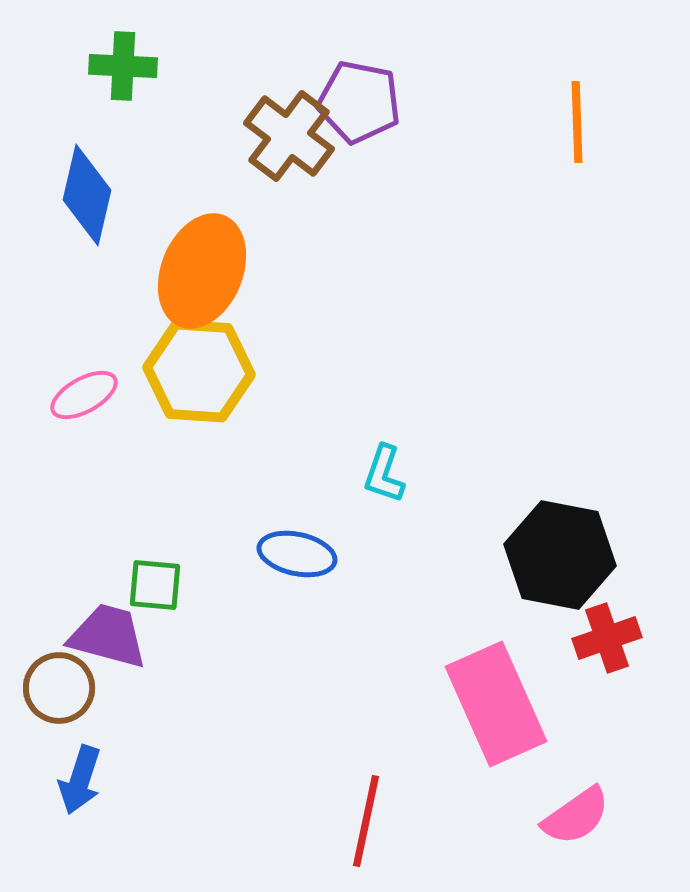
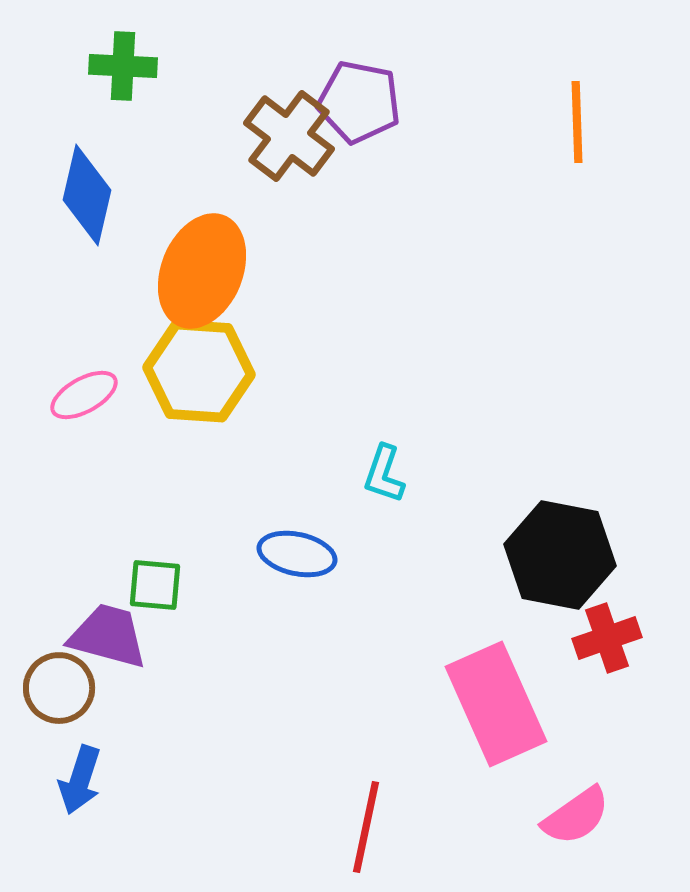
red line: moved 6 px down
